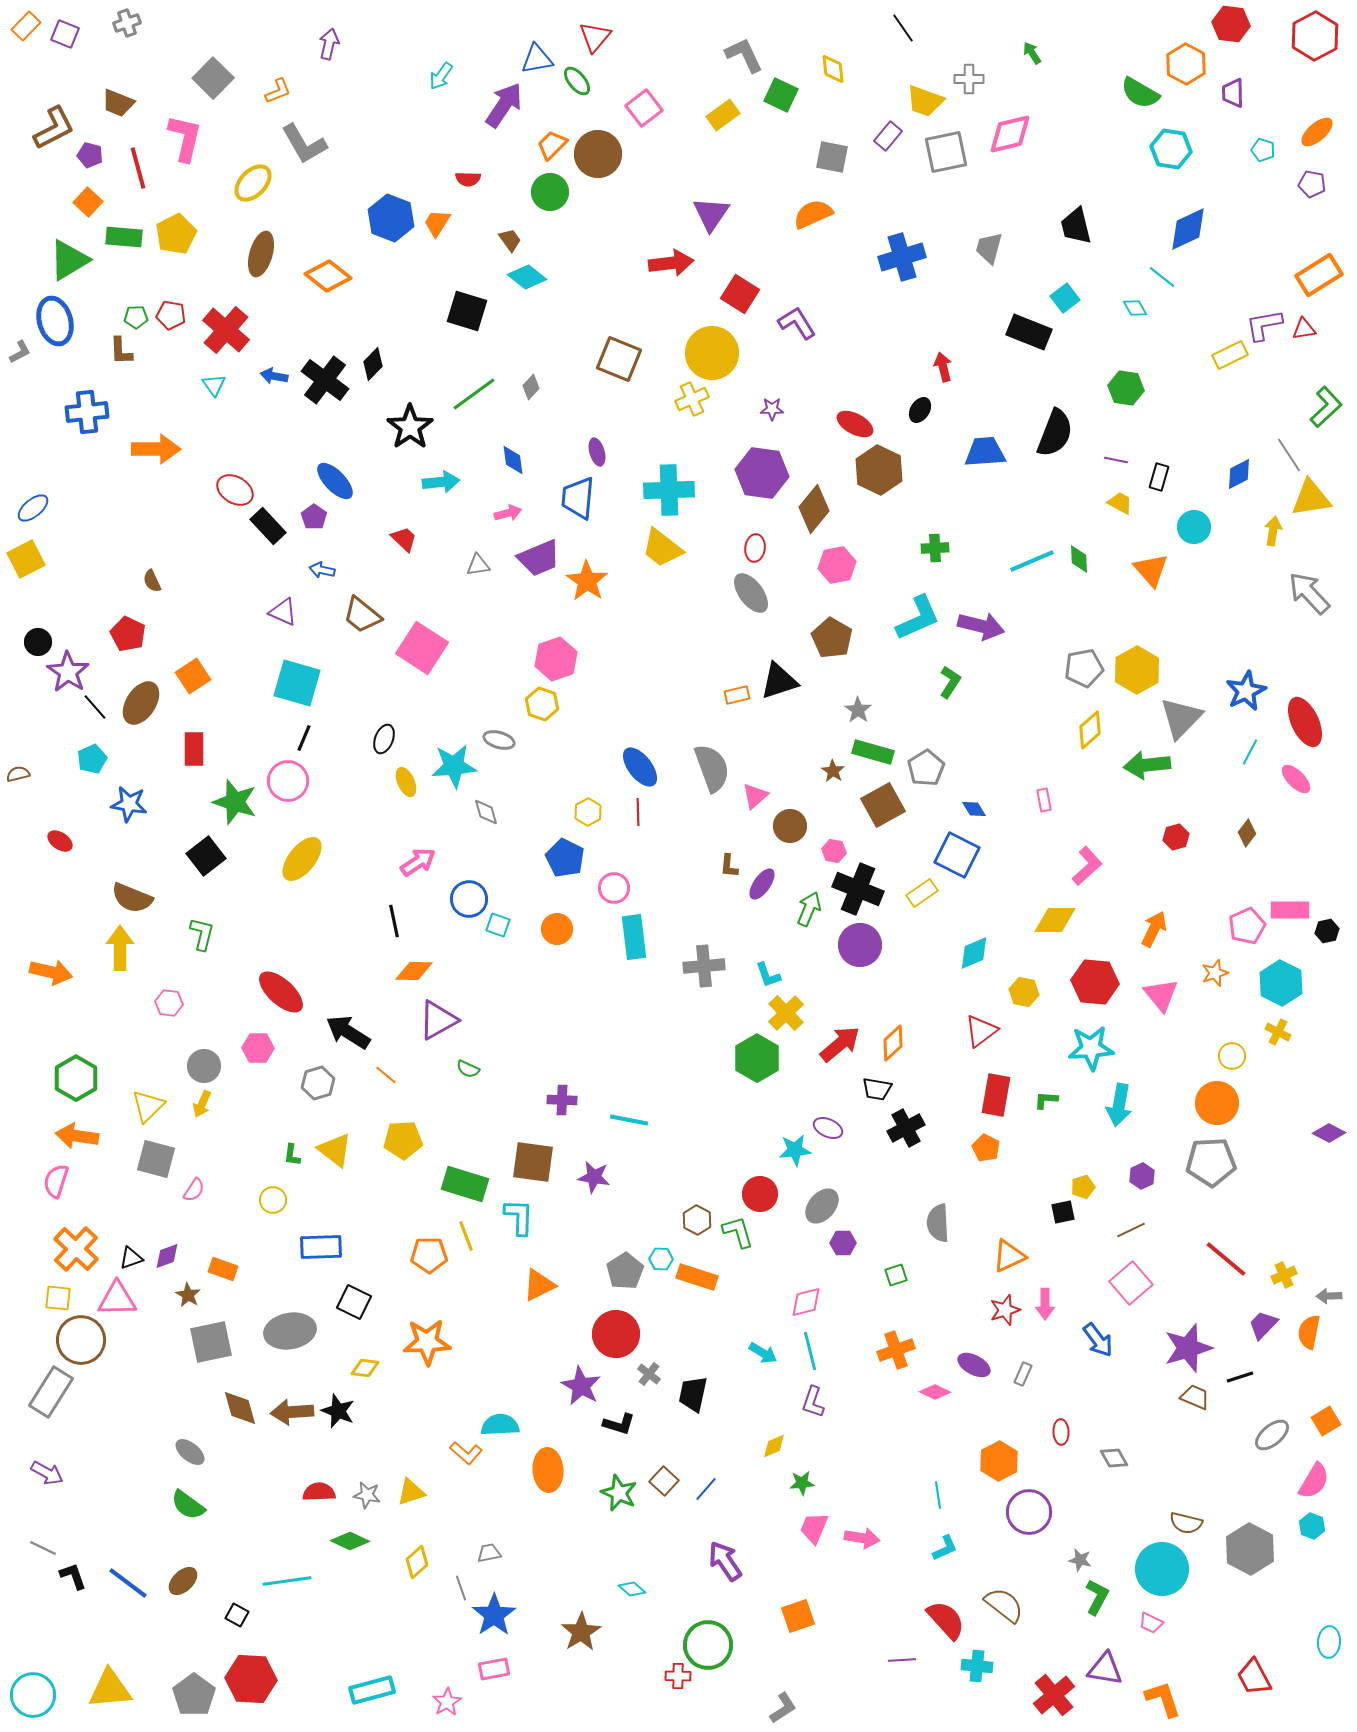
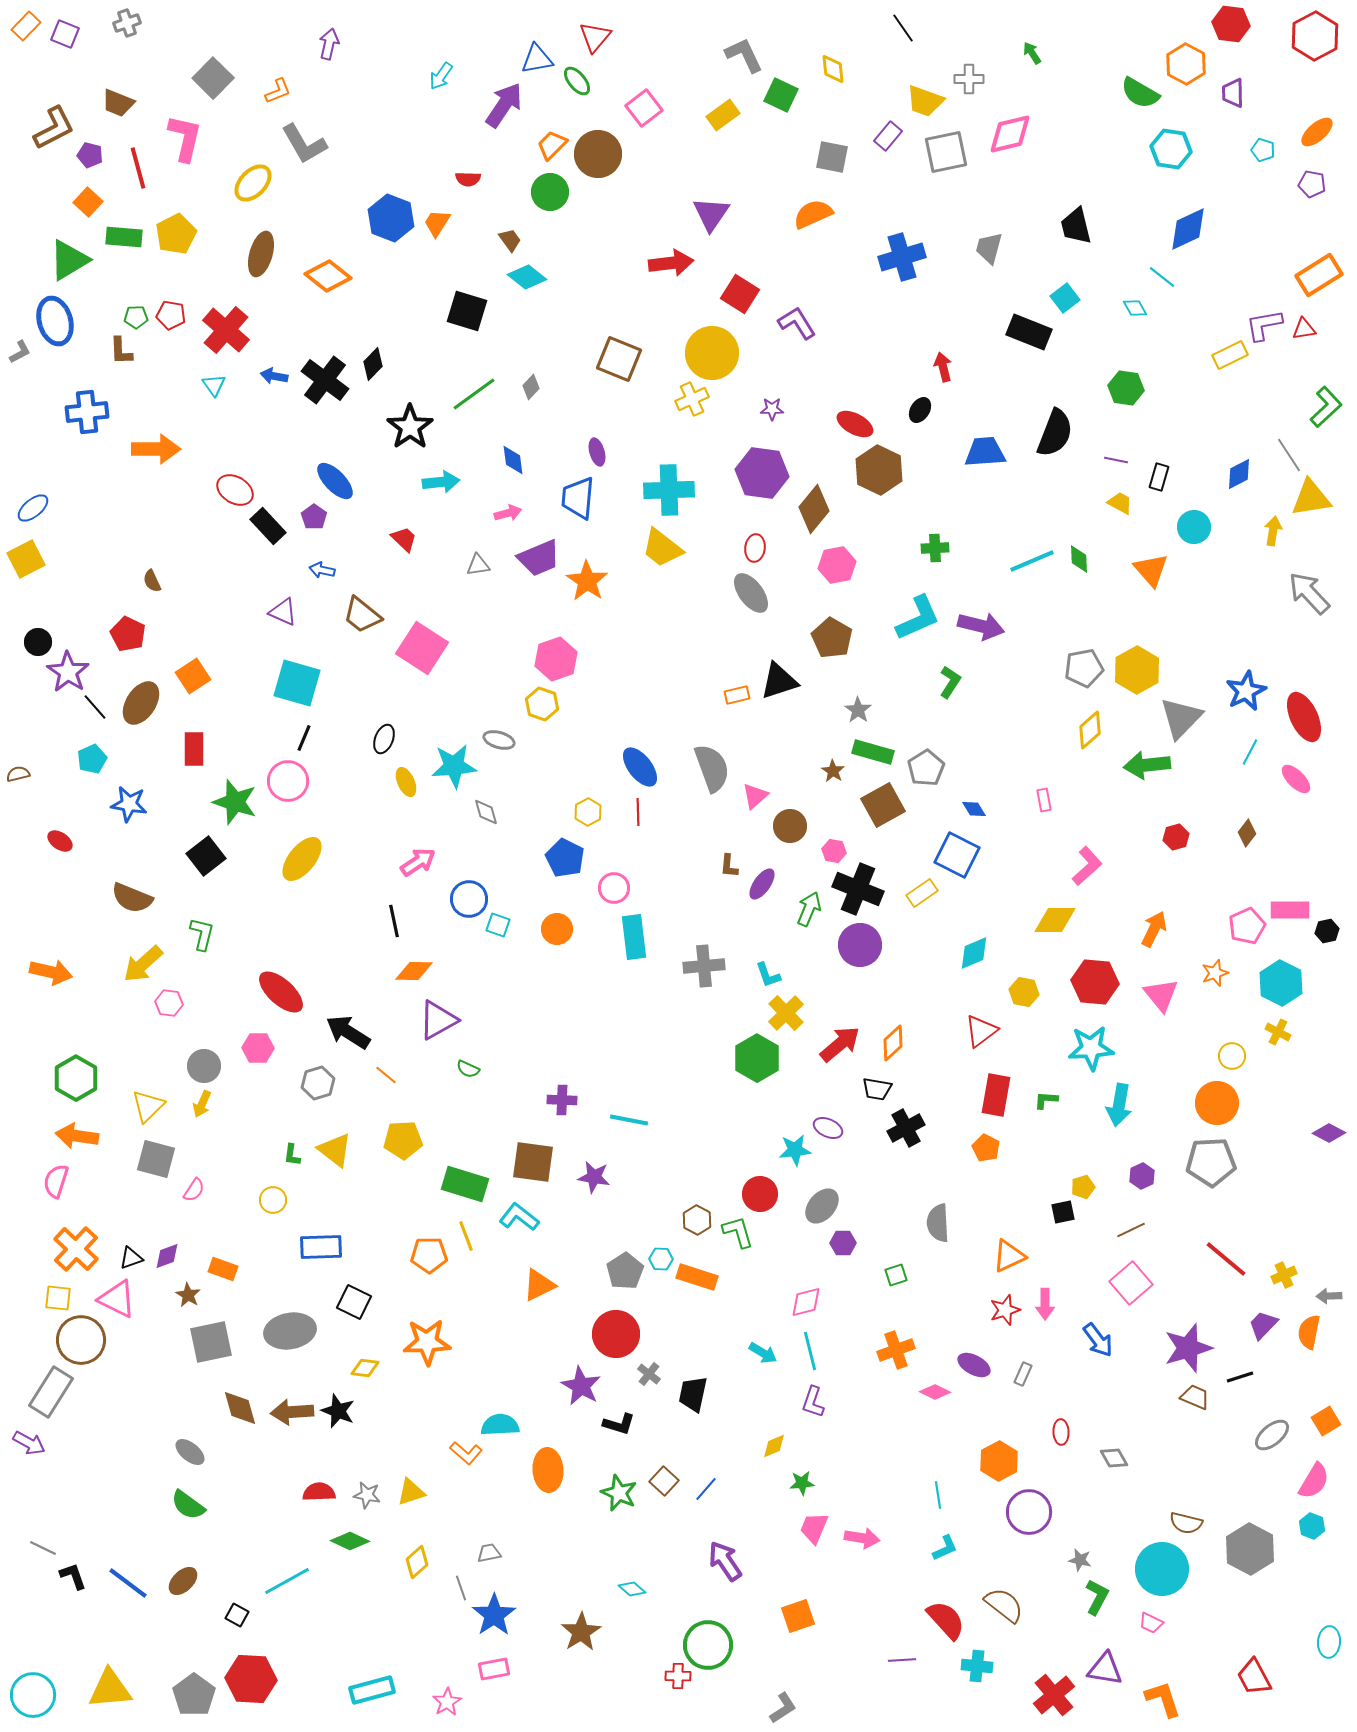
red ellipse at (1305, 722): moved 1 px left, 5 px up
yellow arrow at (120, 948): moved 23 px right, 16 px down; rotated 132 degrees counterclockwise
cyan L-shape at (519, 1217): rotated 54 degrees counterclockwise
pink triangle at (117, 1299): rotated 27 degrees clockwise
purple arrow at (47, 1473): moved 18 px left, 30 px up
cyan line at (287, 1581): rotated 21 degrees counterclockwise
